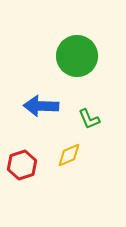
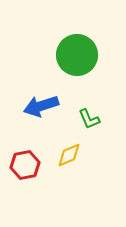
green circle: moved 1 px up
blue arrow: rotated 20 degrees counterclockwise
red hexagon: moved 3 px right; rotated 8 degrees clockwise
